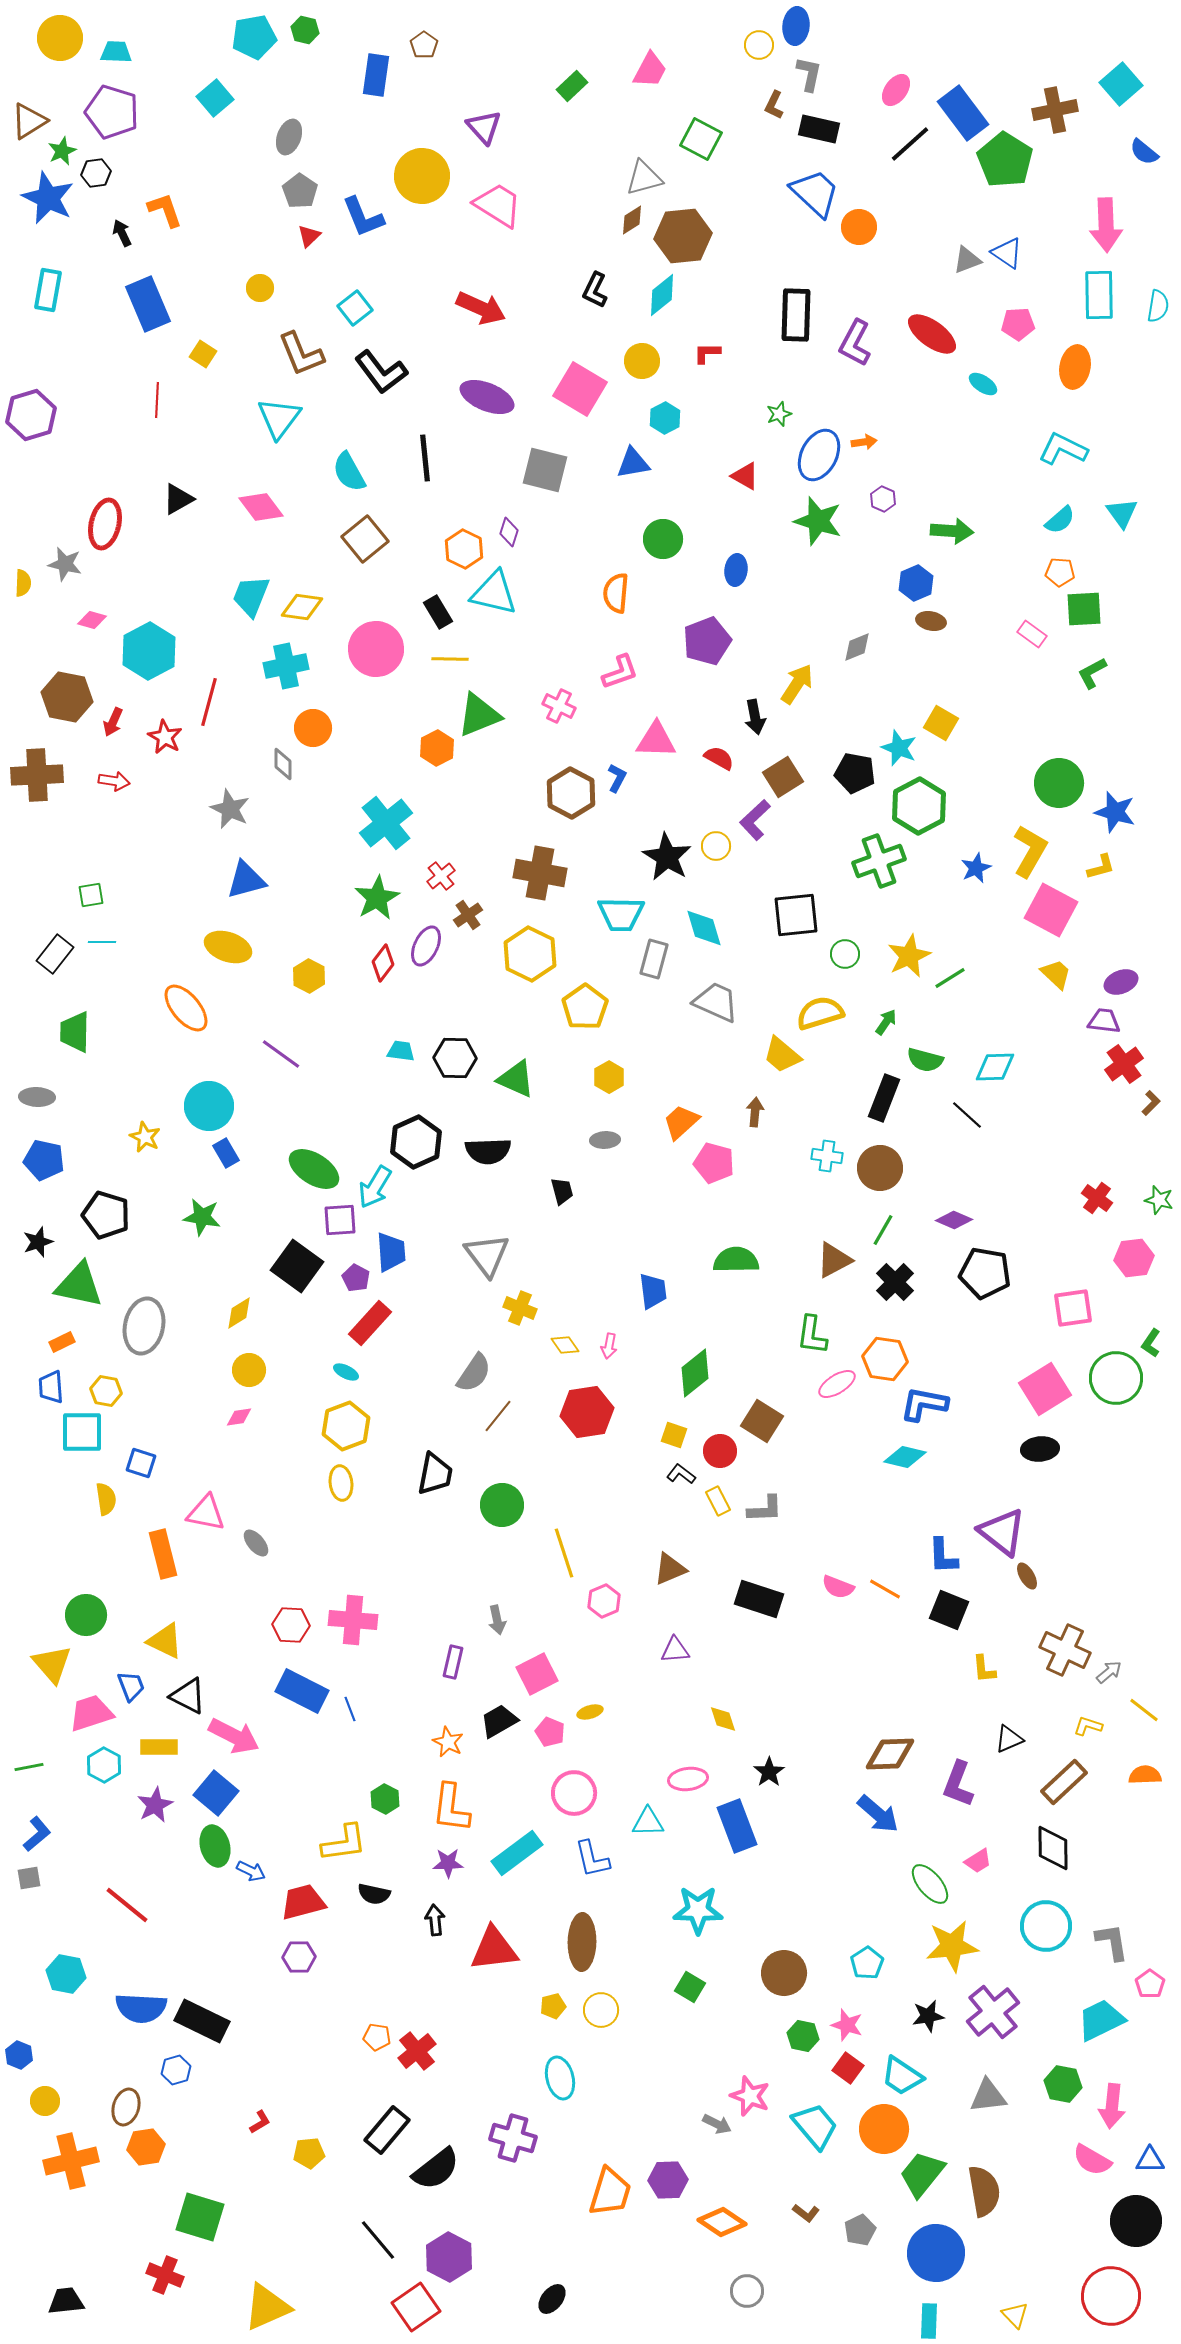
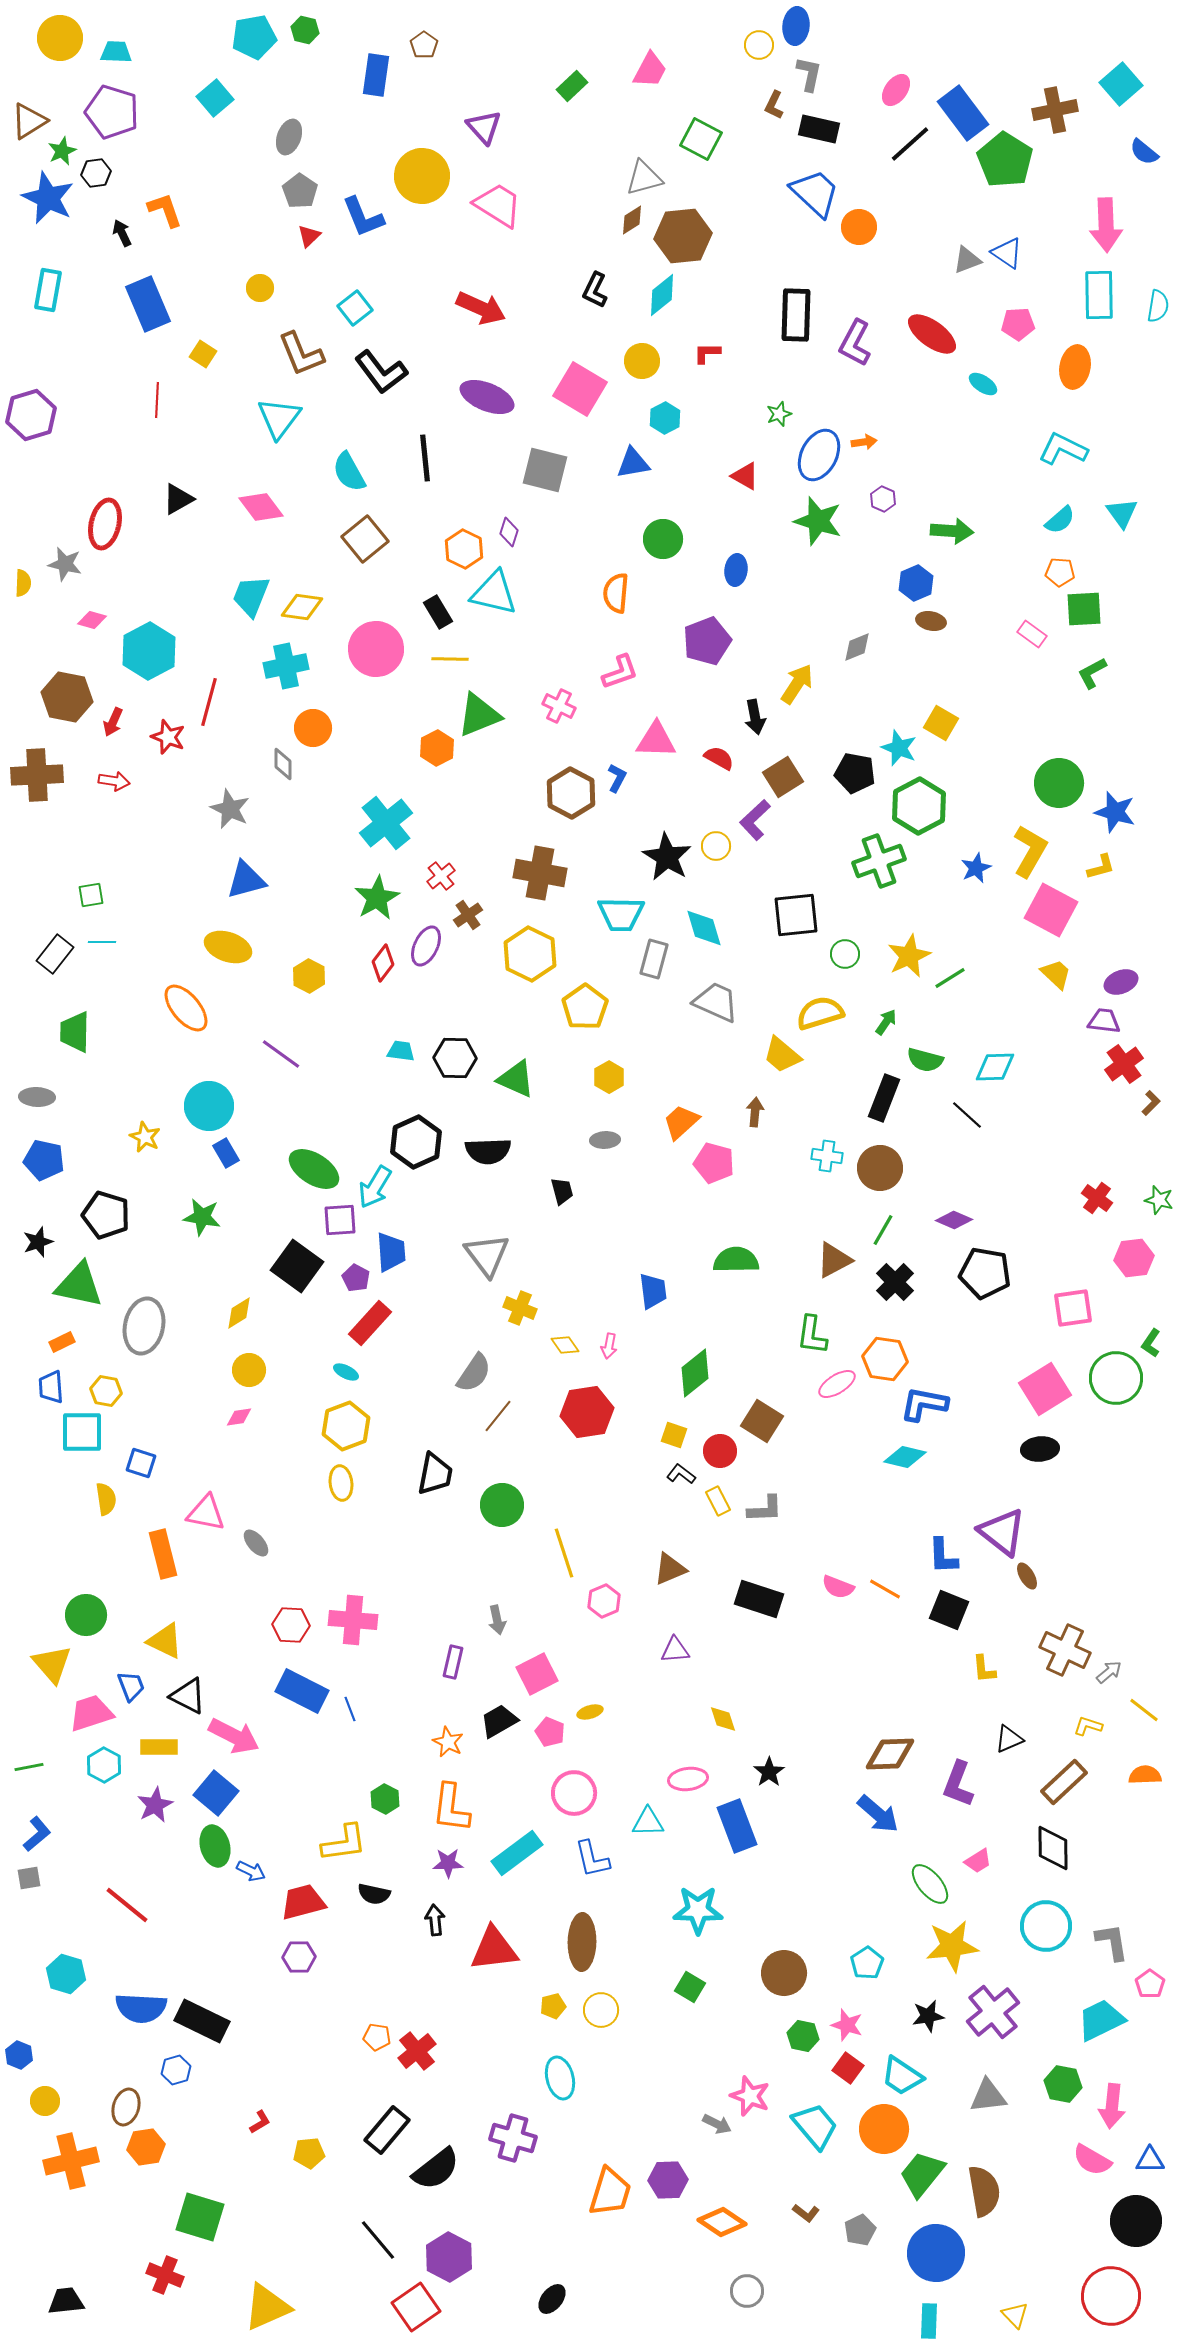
red star at (165, 737): moved 3 px right; rotated 8 degrees counterclockwise
cyan hexagon at (66, 1974): rotated 6 degrees clockwise
